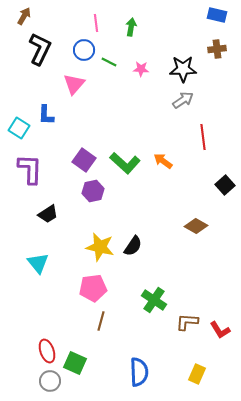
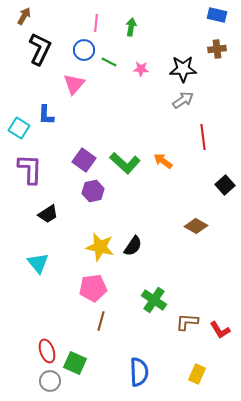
pink line: rotated 12 degrees clockwise
